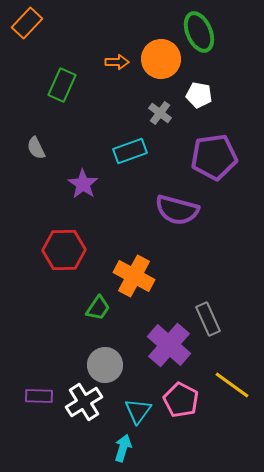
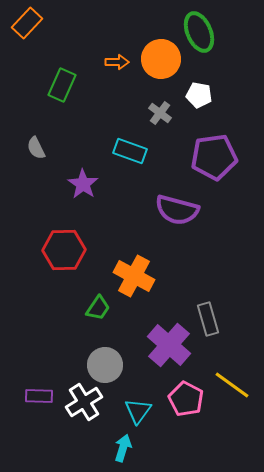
cyan rectangle: rotated 40 degrees clockwise
gray rectangle: rotated 8 degrees clockwise
pink pentagon: moved 5 px right, 1 px up
